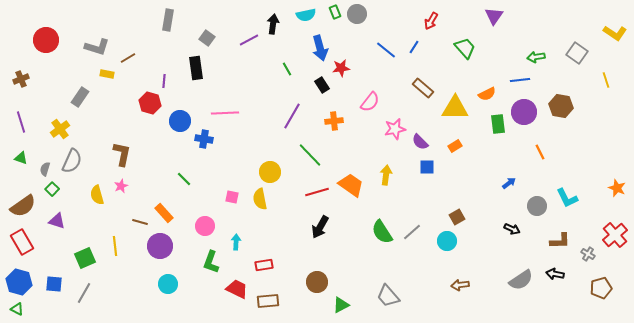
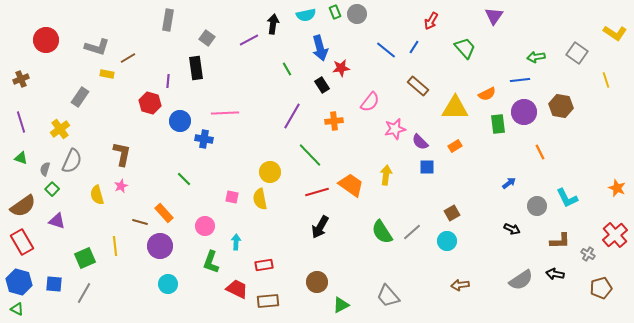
purple line at (164, 81): moved 4 px right
brown rectangle at (423, 88): moved 5 px left, 2 px up
brown square at (457, 217): moved 5 px left, 4 px up
